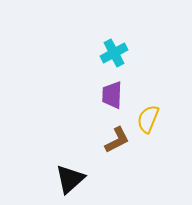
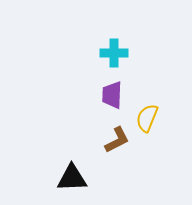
cyan cross: rotated 28 degrees clockwise
yellow semicircle: moved 1 px left, 1 px up
black triangle: moved 2 px right, 1 px up; rotated 40 degrees clockwise
